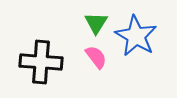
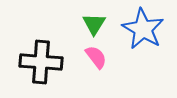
green triangle: moved 2 px left, 1 px down
blue star: moved 7 px right, 7 px up
